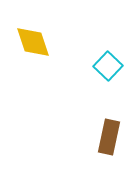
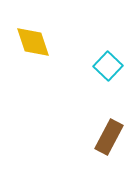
brown rectangle: rotated 16 degrees clockwise
